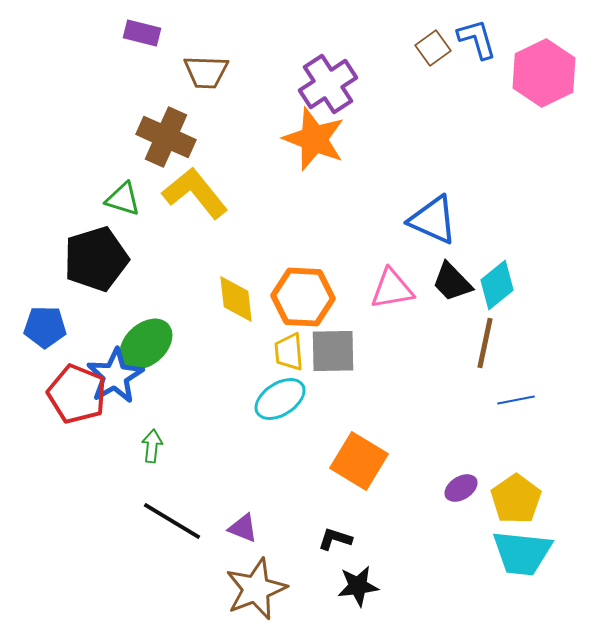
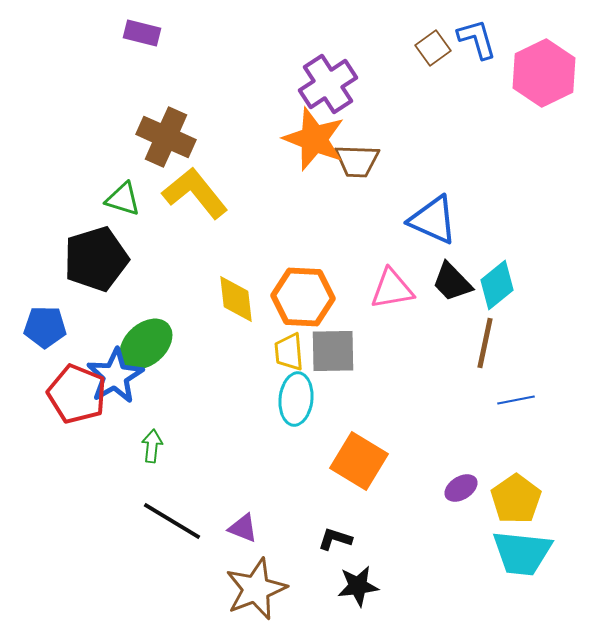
brown trapezoid: moved 151 px right, 89 px down
cyan ellipse: moved 16 px right; rotated 51 degrees counterclockwise
